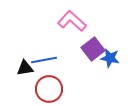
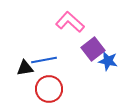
pink L-shape: moved 2 px left, 1 px down
blue star: moved 2 px left, 3 px down
